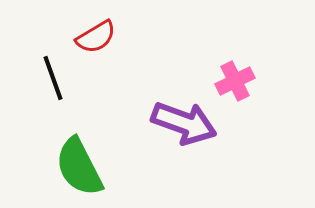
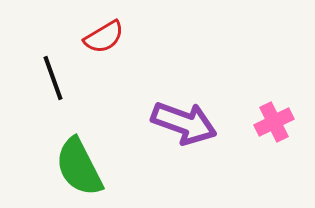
red semicircle: moved 8 px right
pink cross: moved 39 px right, 41 px down
